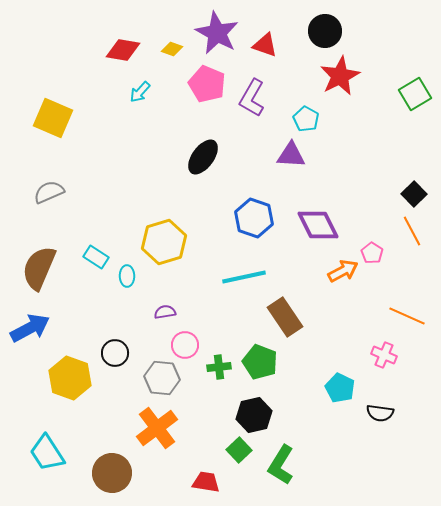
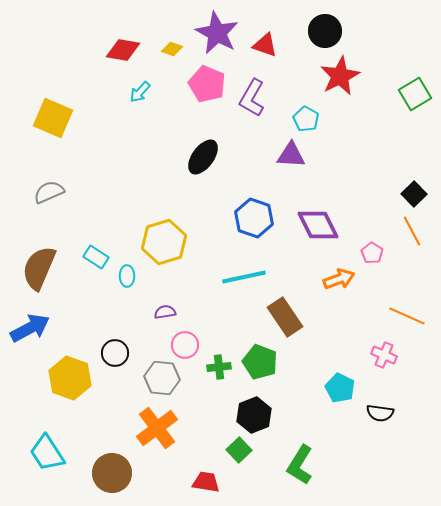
orange arrow at (343, 271): moved 4 px left, 8 px down; rotated 8 degrees clockwise
black hexagon at (254, 415): rotated 8 degrees counterclockwise
green L-shape at (281, 465): moved 19 px right
